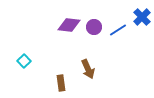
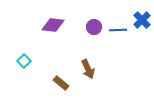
blue cross: moved 3 px down
purple diamond: moved 16 px left
blue line: rotated 30 degrees clockwise
brown rectangle: rotated 42 degrees counterclockwise
